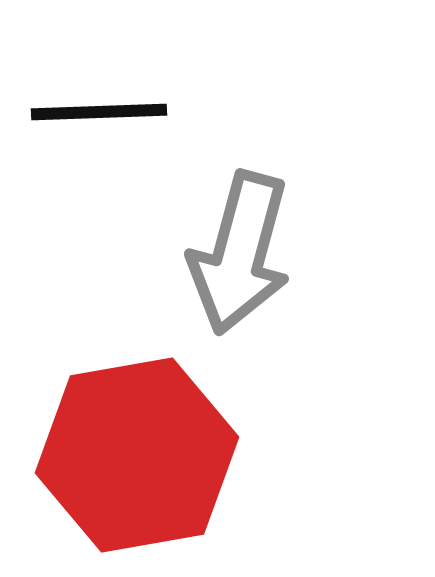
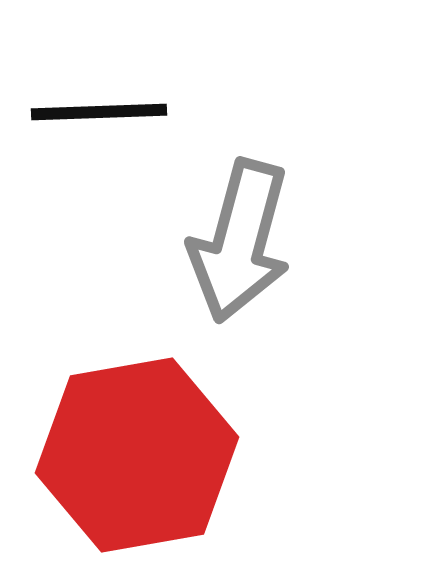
gray arrow: moved 12 px up
